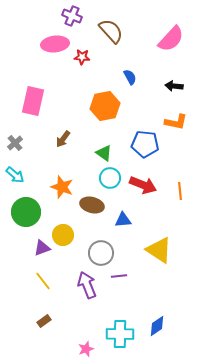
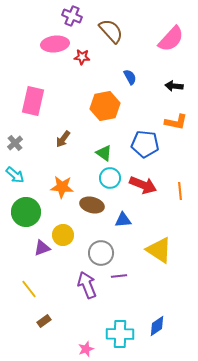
orange star: rotated 15 degrees counterclockwise
yellow line: moved 14 px left, 8 px down
